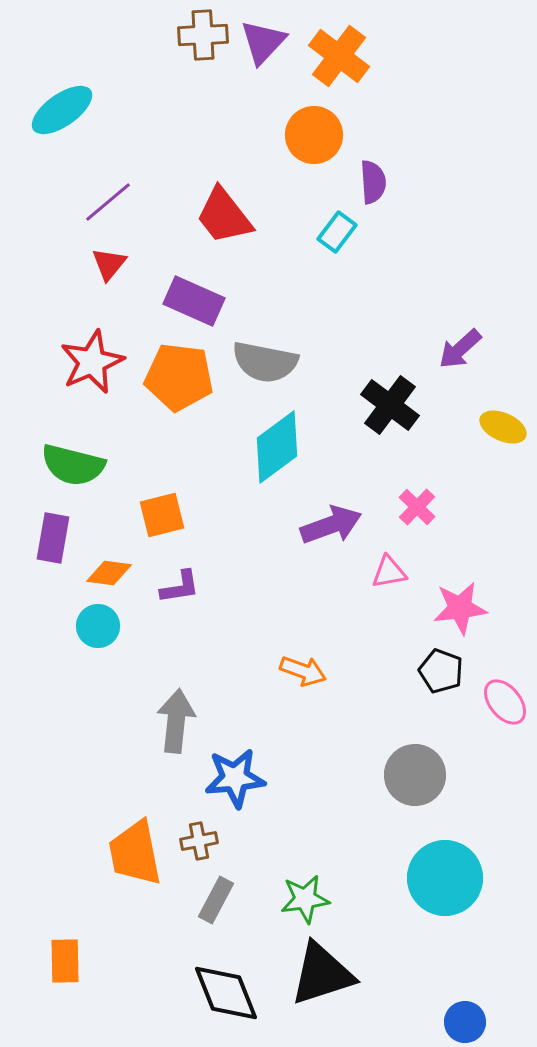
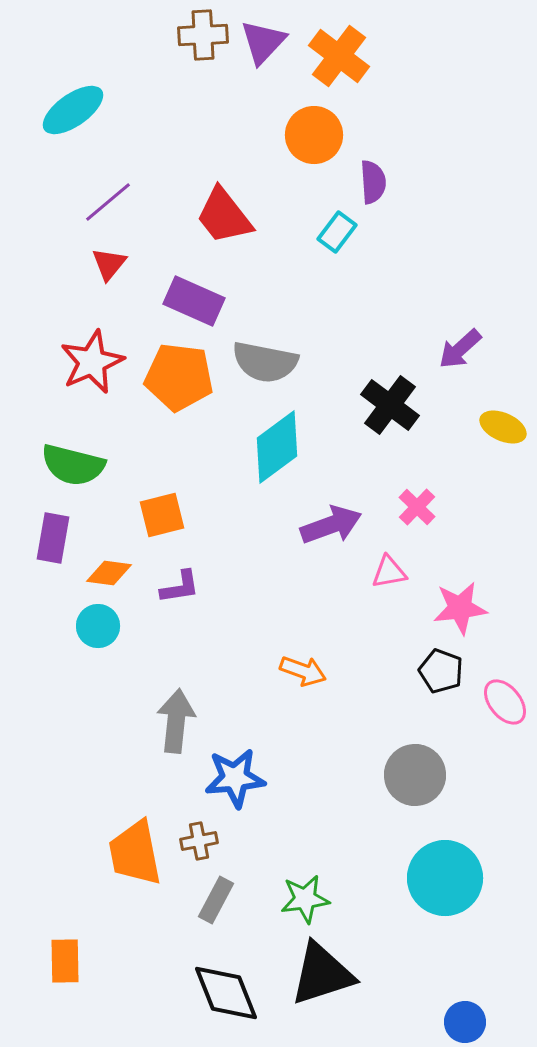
cyan ellipse at (62, 110): moved 11 px right
